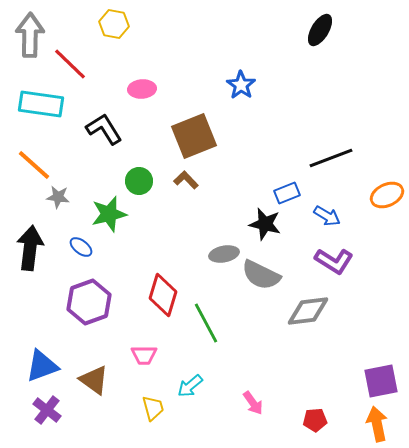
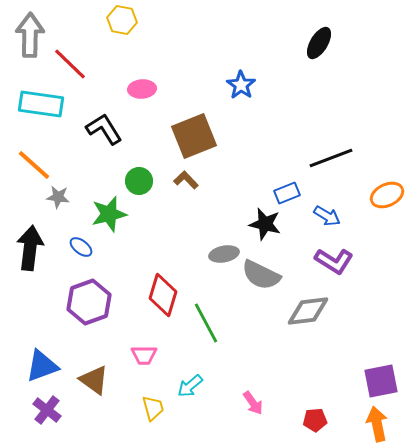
yellow hexagon: moved 8 px right, 4 px up
black ellipse: moved 1 px left, 13 px down
